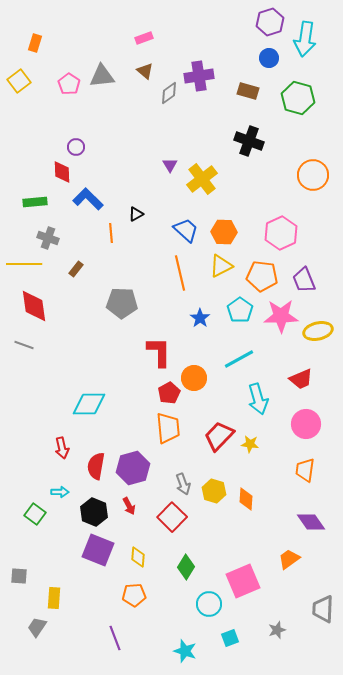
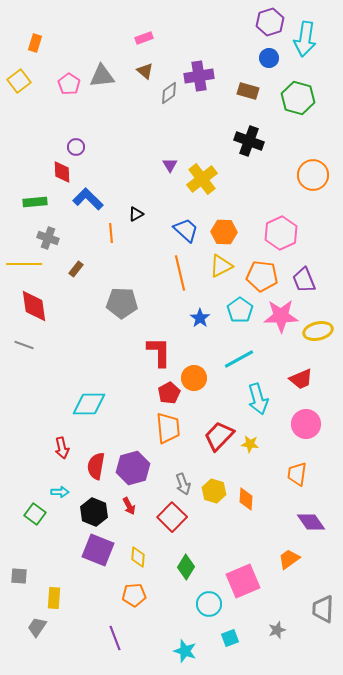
orange trapezoid at (305, 470): moved 8 px left, 4 px down
